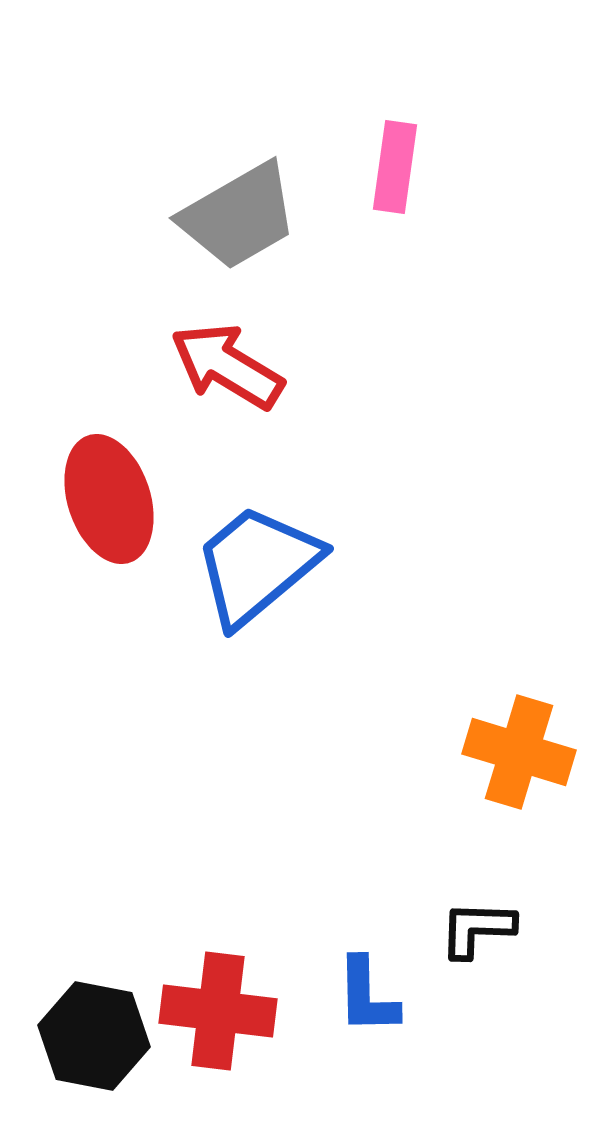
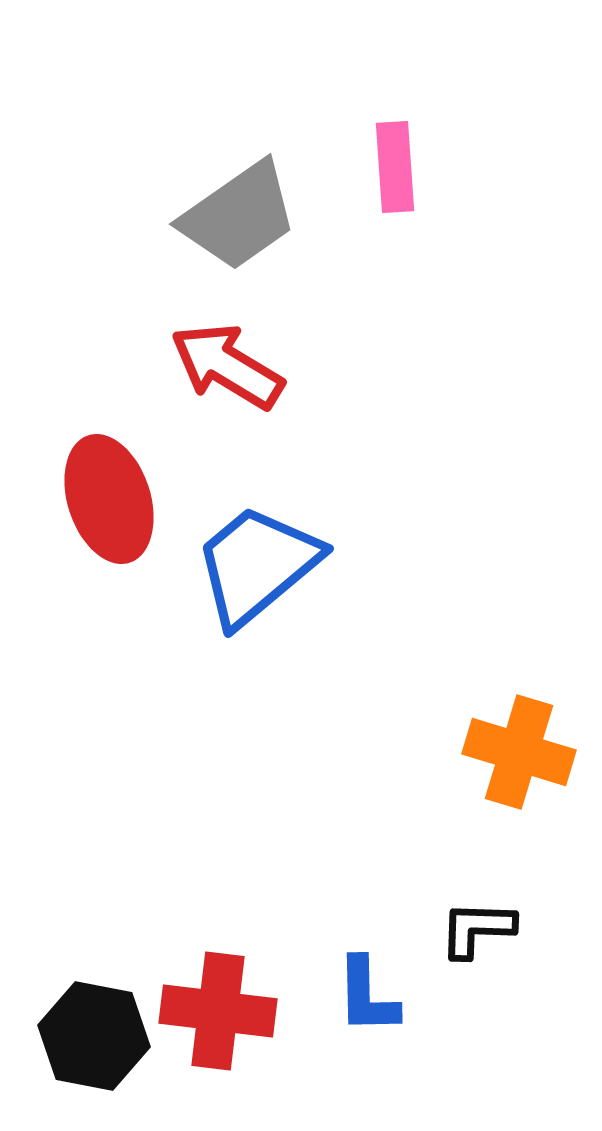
pink rectangle: rotated 12 degrees counterclockwise
gray trapezoid: rotated 5 degrees counterclockwise
